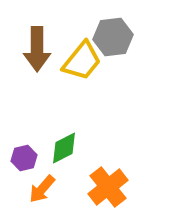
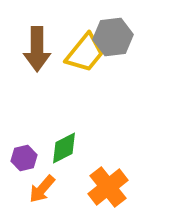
yellow trapezoid: moved 3 px right, 8 px up
